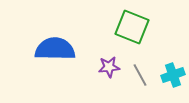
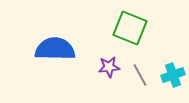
green square: moved 2 px left, 1 px down
